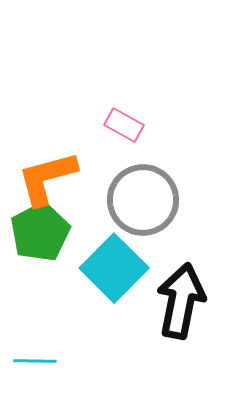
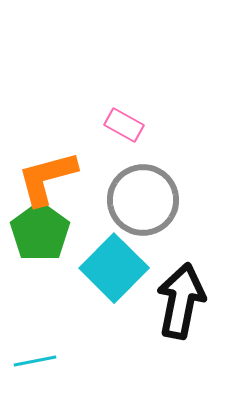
green pentagon: rotated 8 degrees counterclockwise
cyan line: rotated 12 degrees counterclockwise
